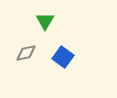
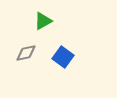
green triangle: moved 2 px left; rotated 30 degrees clockwise
